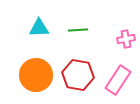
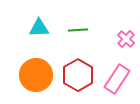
pink cross: rotated 36 degrees counterclockwise
red hexagon: rotated 20 degrees clockwise
pink rectangle: moved 1 px left, 1 px up
